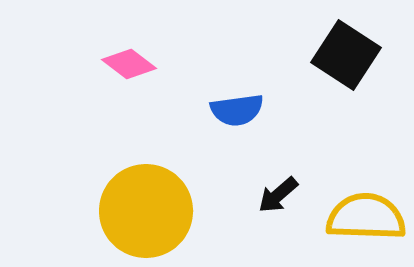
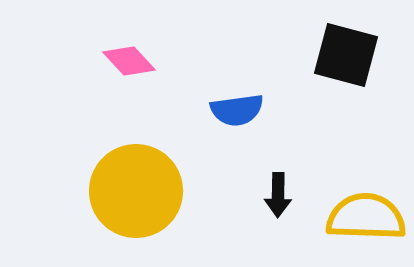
black square: rotated 18 degrees counterclockwise
pink diamond: moved 3 px up; rotated 10 degrees clockwise
black arrow: rotated 48 degrees counterclockwise
yellow circle: moved 10 px left, 20 px up
